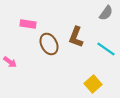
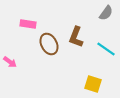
yellow square: rotated 30 degrees counterclockwise
